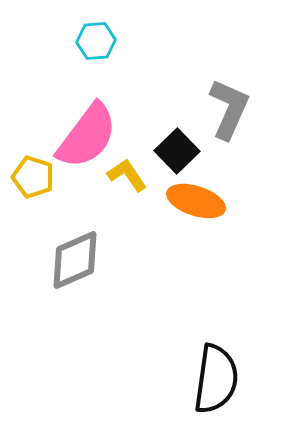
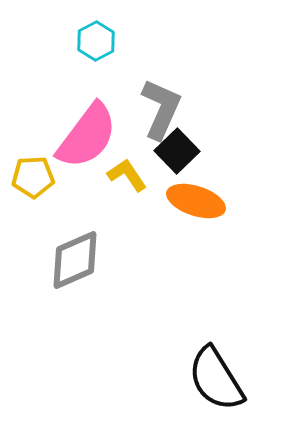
cyan hexagon: rotated 24 degrees counterclockwise
gray L-shape: moved 68 px left
yellow pentagon: rotated 21 degrees counterclockwise
black semicircle: rotated 140 degrees clockwise
